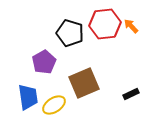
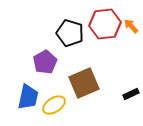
purple pentagon: moved 1 px right
blue trapezoid: rotated 20 degrees clockwise
